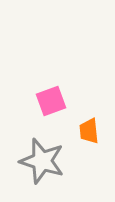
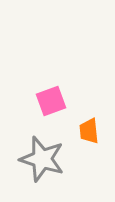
gray star: moved 2 px up
